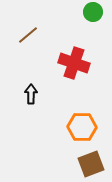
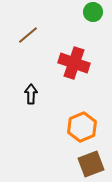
orange hexagon: rotated 24 degrees counterclockwise
